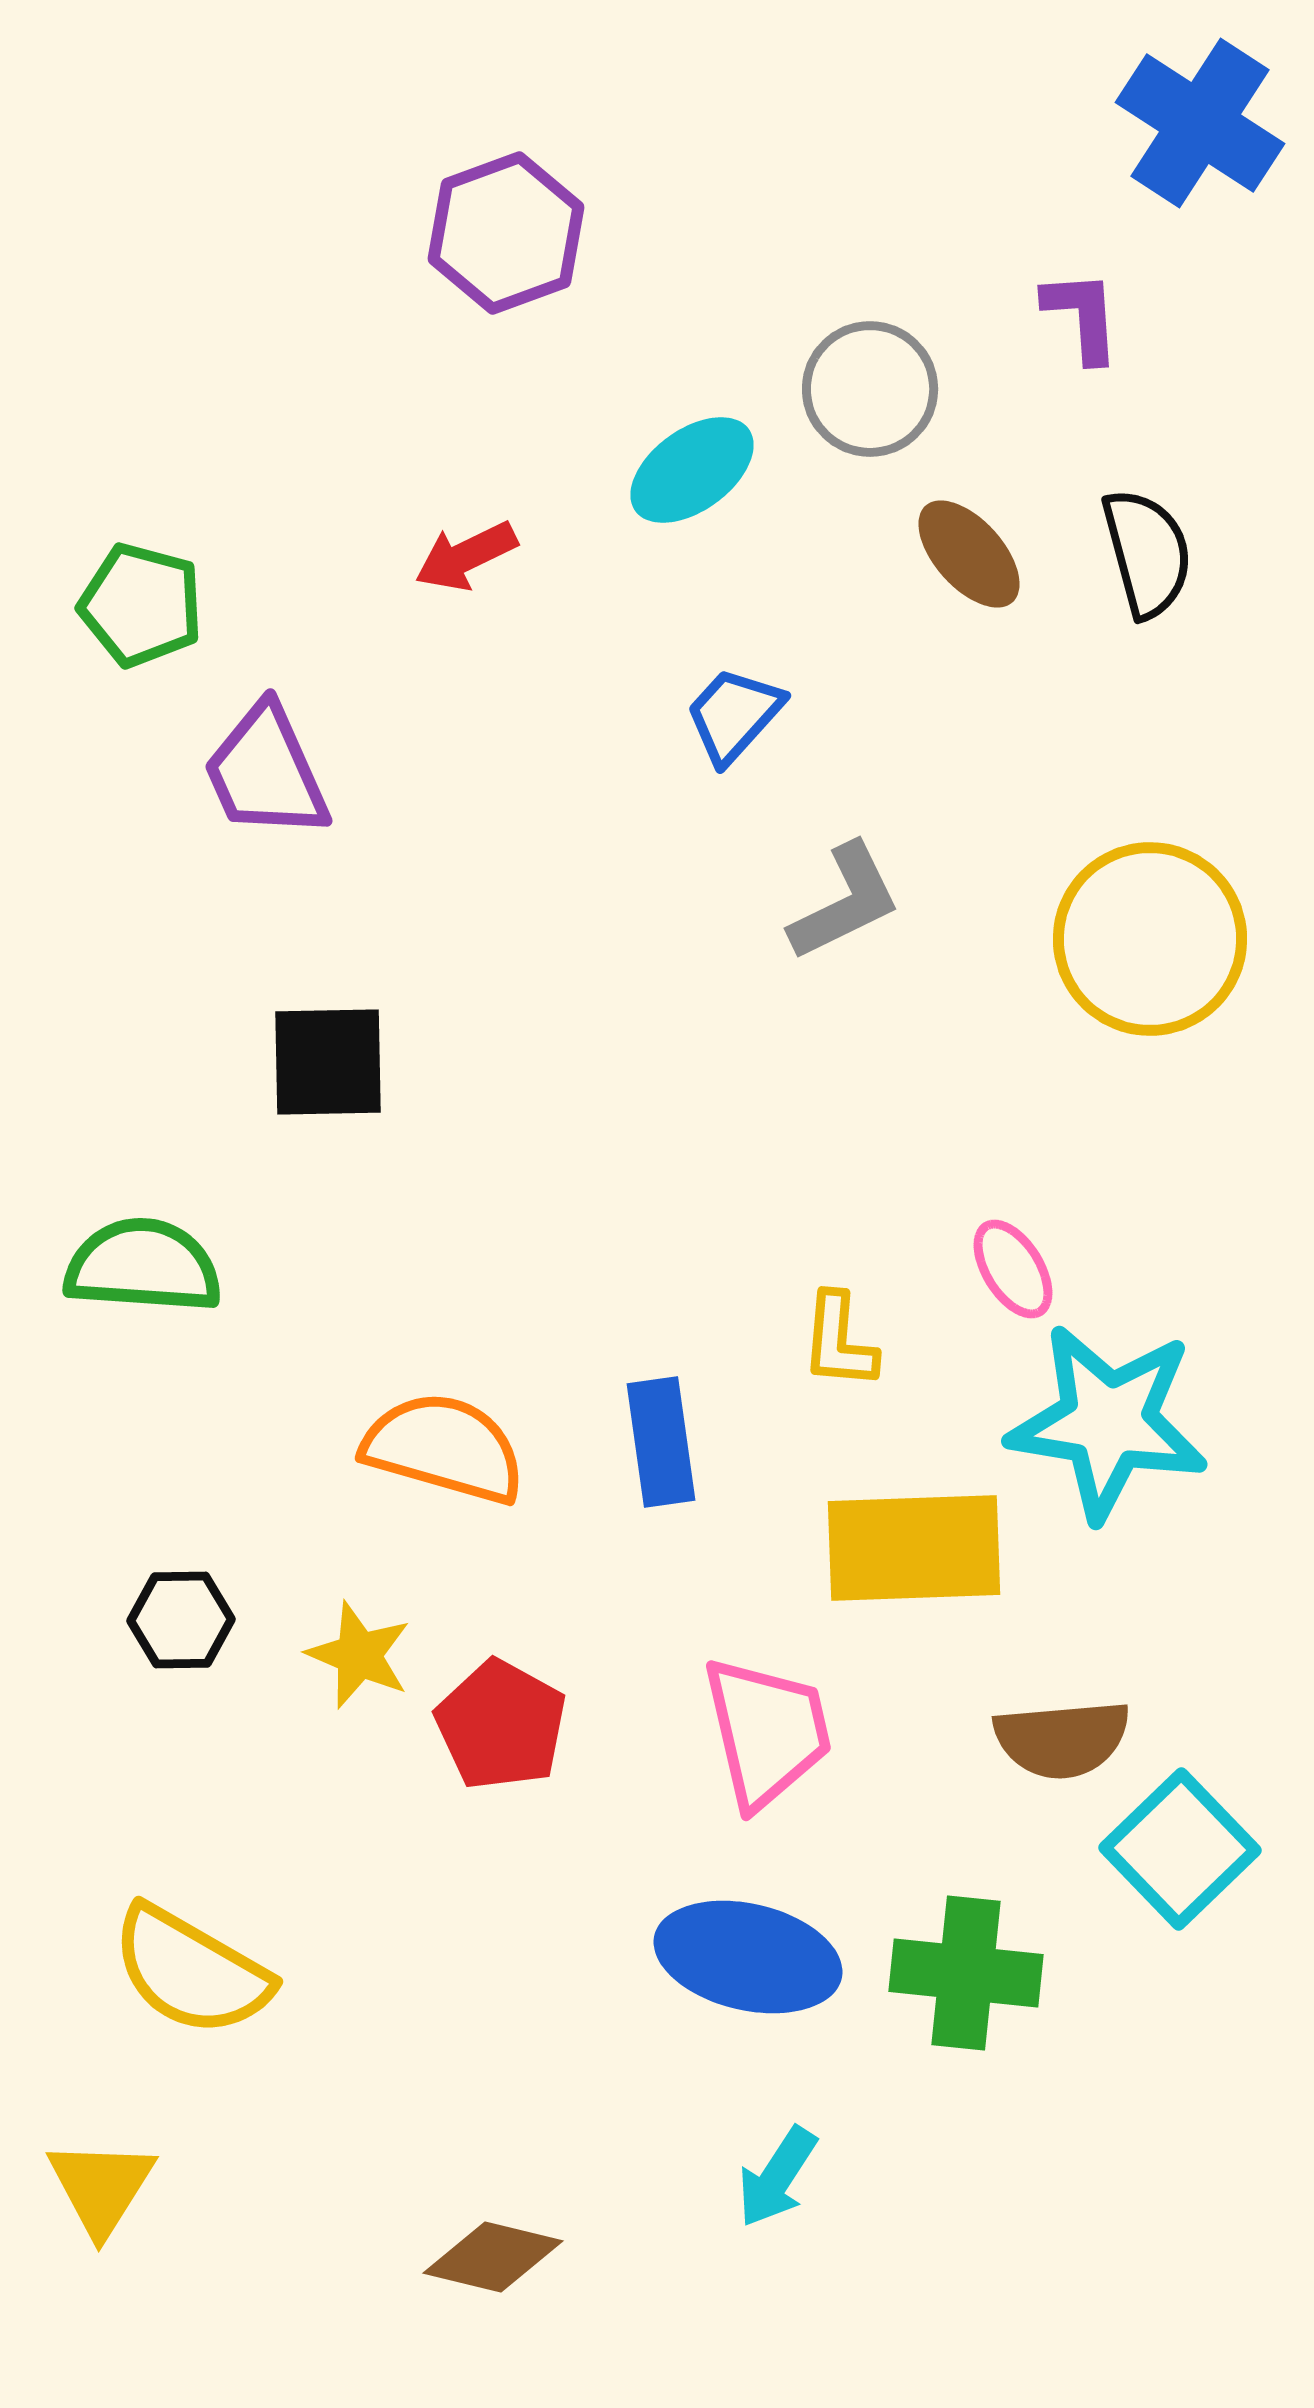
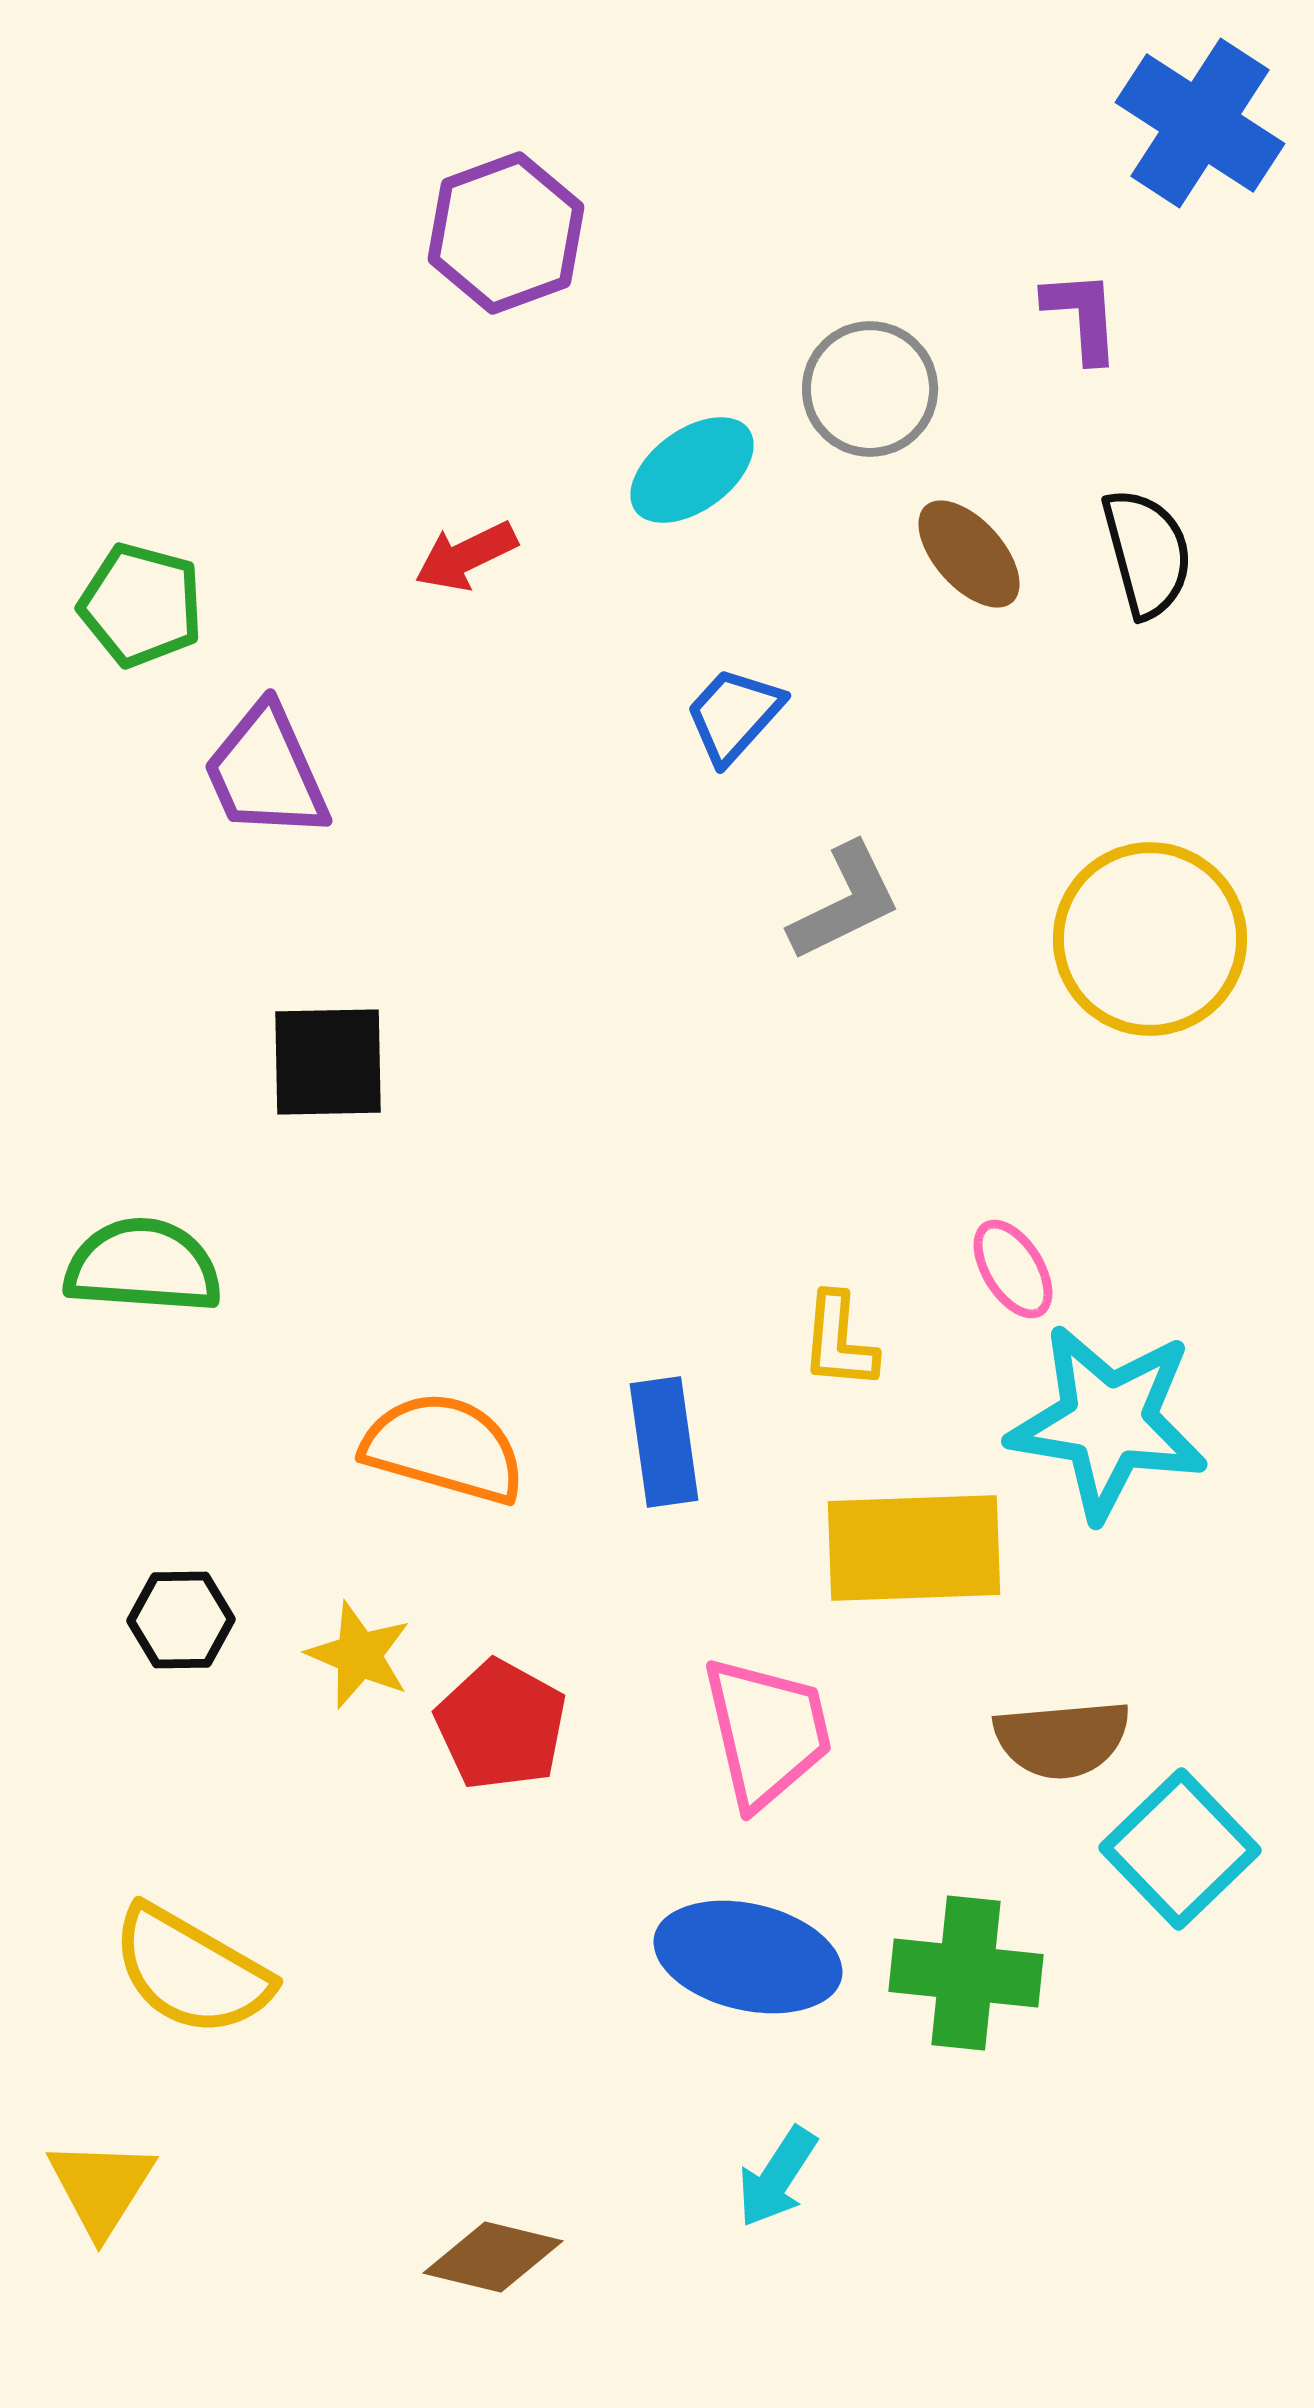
blue rectangle: moved 3 px right
